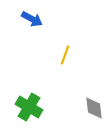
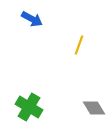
yellow line: moved 14 px right, 10 px up
gray diamond: rotated 25 degrees counterclockwise
